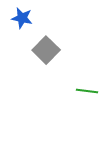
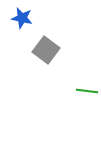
gray square: rotated 8 degrees counterclockwise
